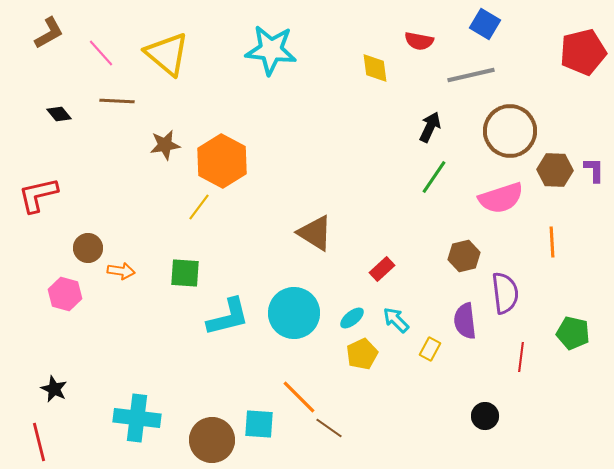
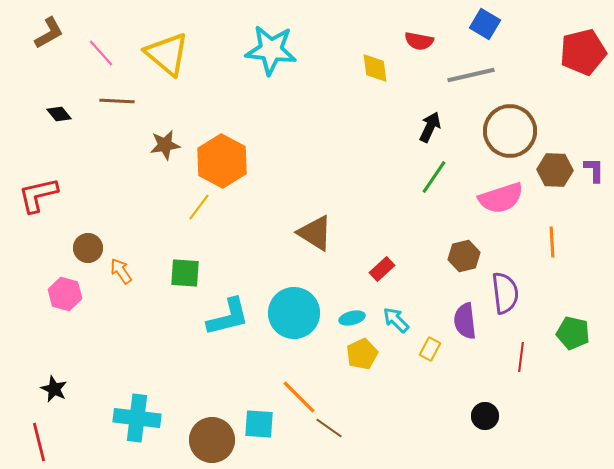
orange arrow at (121, 271): rotated 132 degrees counterclockwise
cyan ellipse at (352, 318): rotated 25 degrees clockwise
